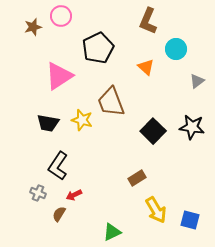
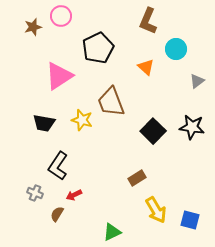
black trapezoid: moved 4 px left
gray cross: moved 3 px left
brown semicircle: moved 2 px left
